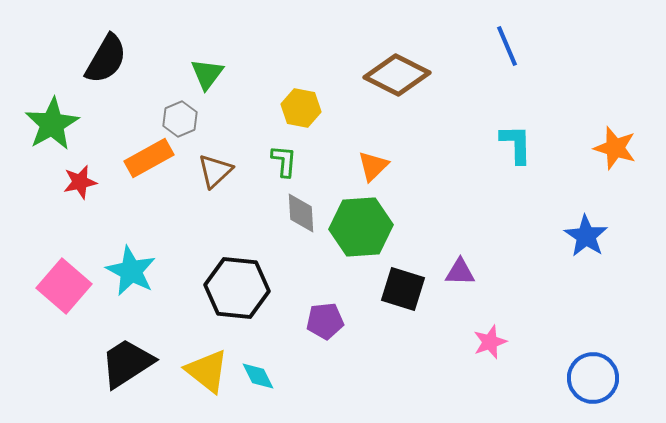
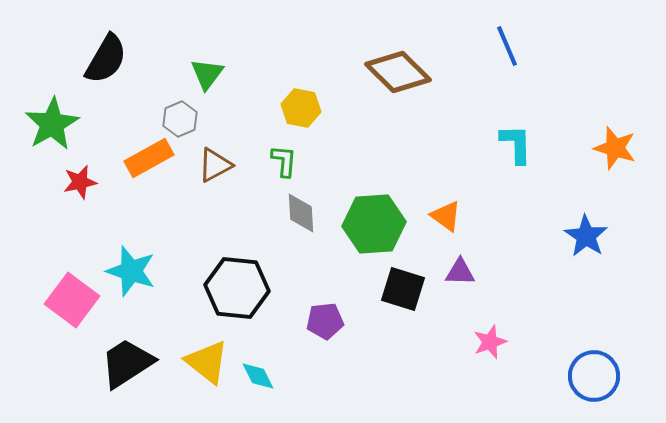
brown diamond: moved 1 px right, 3 px up; rotated 18 degrees clockwise
orange triangle: moved 73 px right, 50 px down; rotated 40 degrees counterclockwise
brown triangle: moved 6 px up; rotated 15 degrees clockwise
green hexagon: moved 13 px right, 3 px up
cyan star: rotated 9 degrees counterclockwise
pink square: moved 8 px right, 14 px down; rotated 4 degrees counterclockwise
yellow triangle: moved 9 px up
blue circle: moved 1 px right, 2 px up
